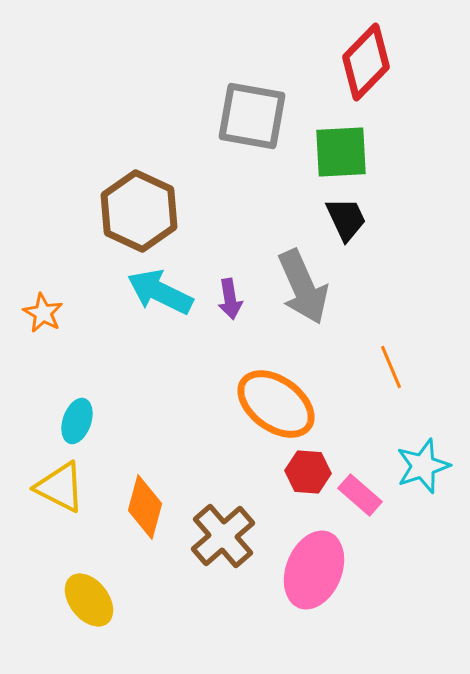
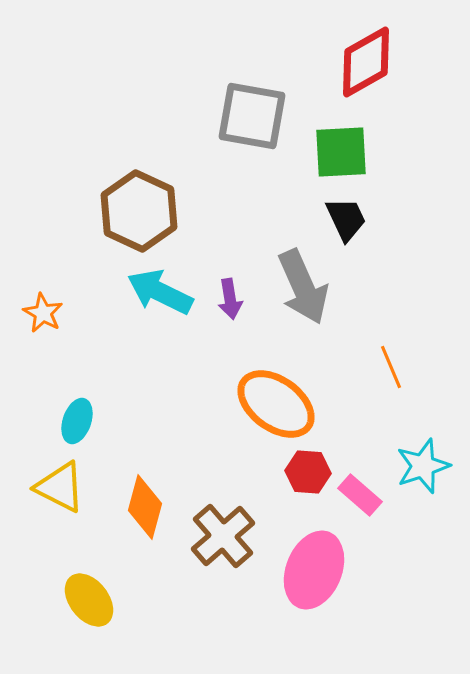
red diamond: rotated 16 degrees clockwise
